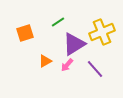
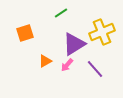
green line: moved 3 px right, 9 px up
